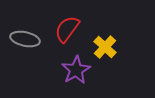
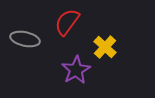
red semicircle: moved 7 px up
